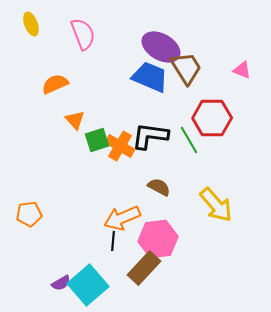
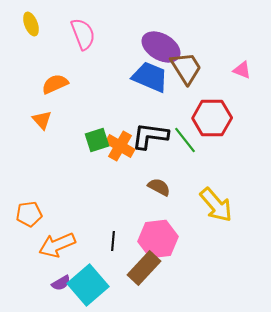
orange triangle: moved 33 px left
green line: moved 4 px left; rotated 8 degrees counterclockwise
orange arrow: moved 65 px left, 27 px down
